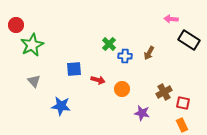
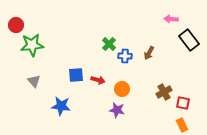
black rectangle: rotated 20 degrees clockwise
green star: rotated 20 degrees clockwise
blue square: moved 2 px right, 6 px down
purple star: moved 25 px left, 3 px up
